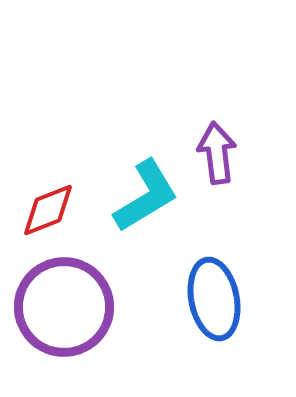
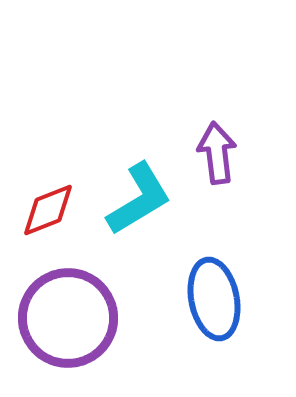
cyan L-shape: moved 7 px left, 3 px down
purple circle: moved 4 px right, 11 px down
